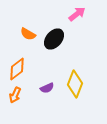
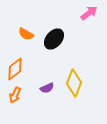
pink arrow: moved 12 px right, 1 px up
orange semicircle: moved 2 px left
orange diamond: moved 2 px left
yellow diamond: moved 1 px left, 1 px up
